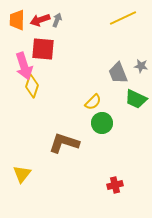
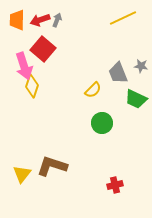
red square: rotated 35 degrees clockwise
yellow semicircle: moved 12 px up
brown L-shape: moved 12 px left, 23 px down
